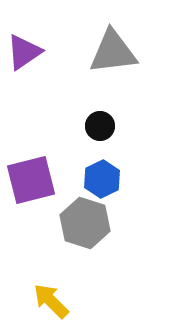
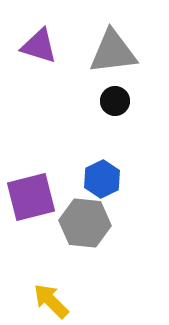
purple triangle: moved 15 px right, 6 px up; rotated 51 degrees clockwise
black circle: moved 15 px right, 25 px up
purple square: moved 17 px down
gray hexagon: rotated 12 degrees counterclockwise
